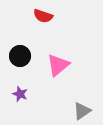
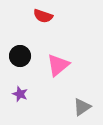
gray triangle: moved 4 px up
